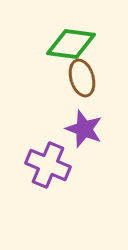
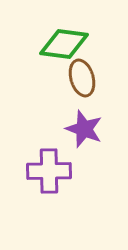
green diamond: moved 7 px left
purple cross: moved 1 px right, 6 px down; rotated 24 degrees counterclockwise
